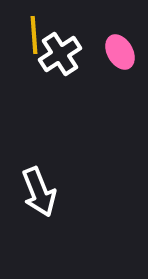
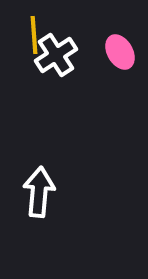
white cross: moved 4 px left, 1 px down
white arrow: rotated 153 degrees counterclockwise
